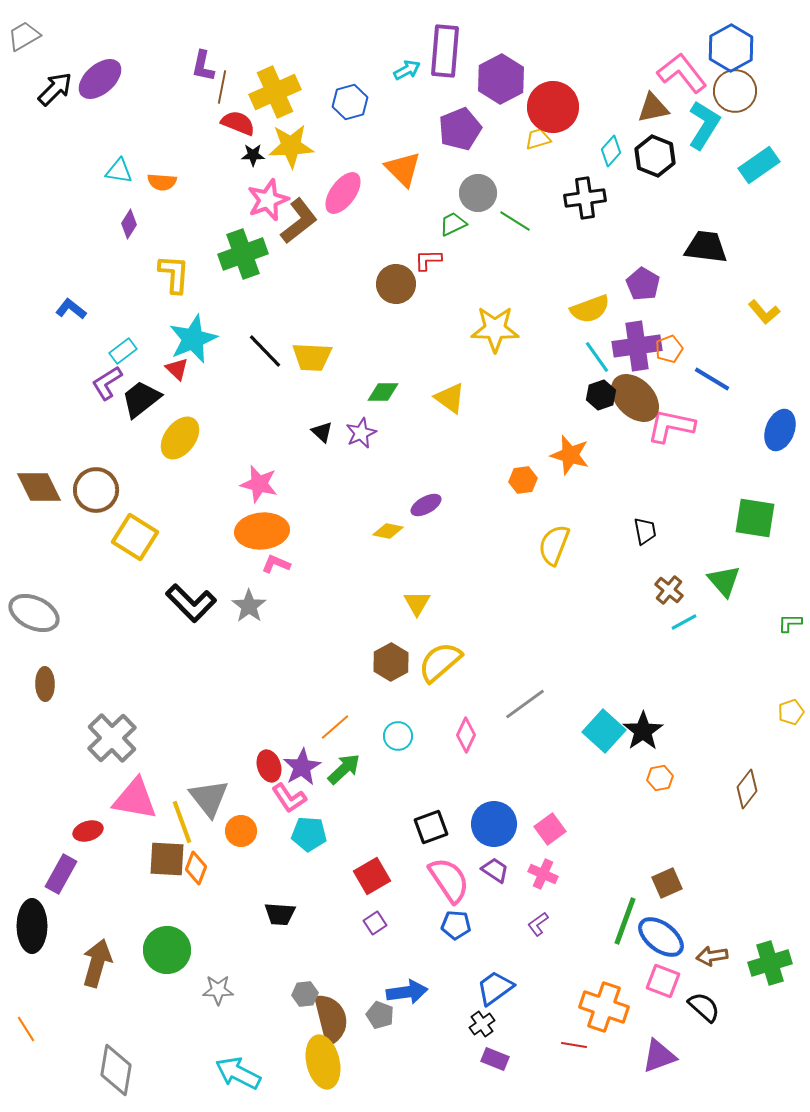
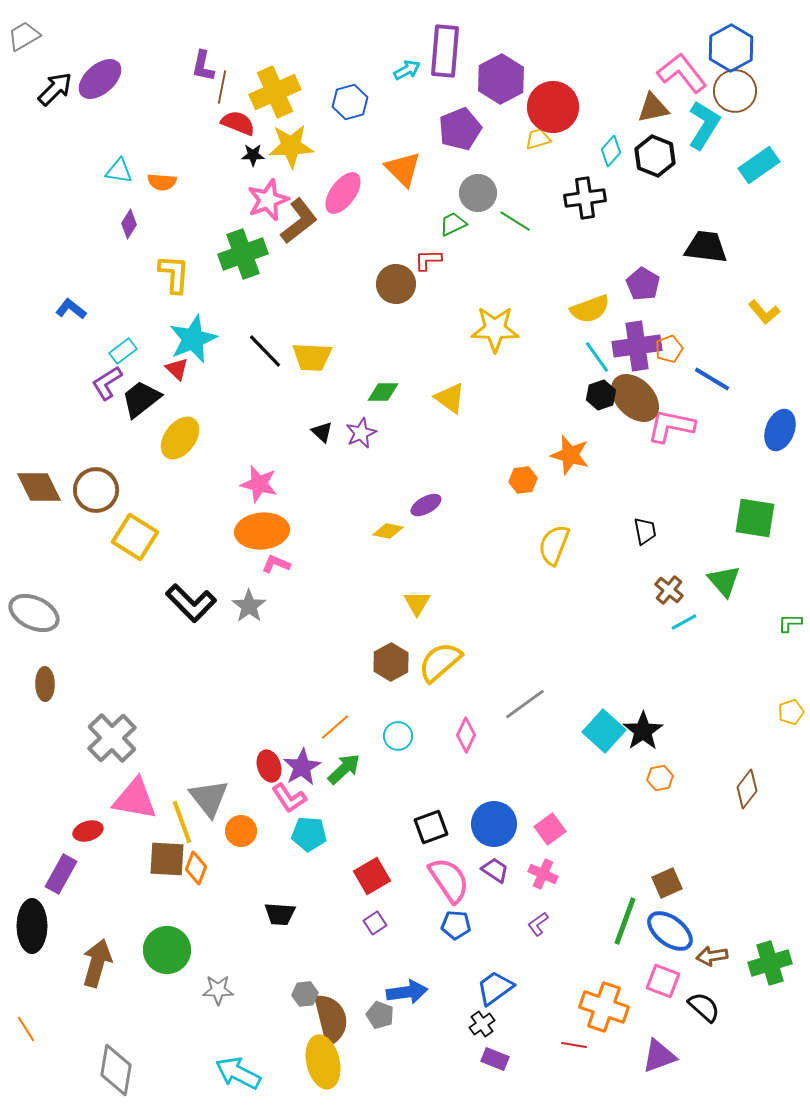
blue ellipse at (661, 937): moved 9 px right, 6 px up
